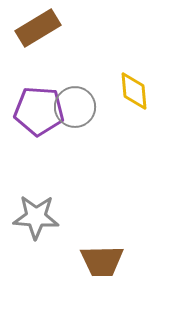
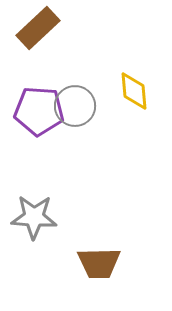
brown rectangle: rotated 12 degrees counterclockwise
gray circle: moved 1 px up
gray star: moved 2 px left
brown trapezoid: moved 3 px left, 2 px down
